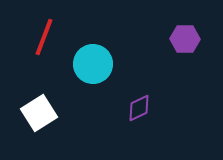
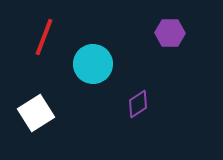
purple hexagon: moved 15 px left, 6 px up
purple diamond: moved 1 px left, 4 px up; rotated 8 degrees counterclockwise
white square: moved 3 px left
